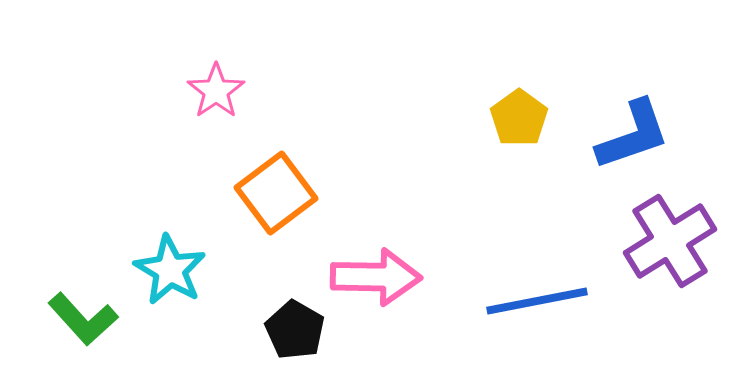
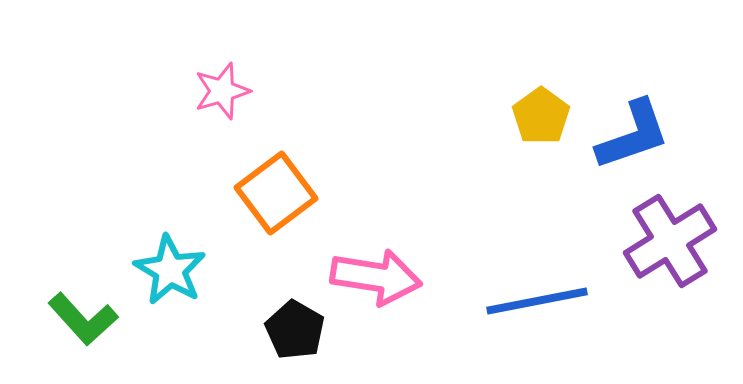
pink star: moved 6 px right; rotated 18 degrees clockwise
yellow pentagon: moved 22 px right, 2 px up
pink arrow: rotated 8 degrees clockwise
